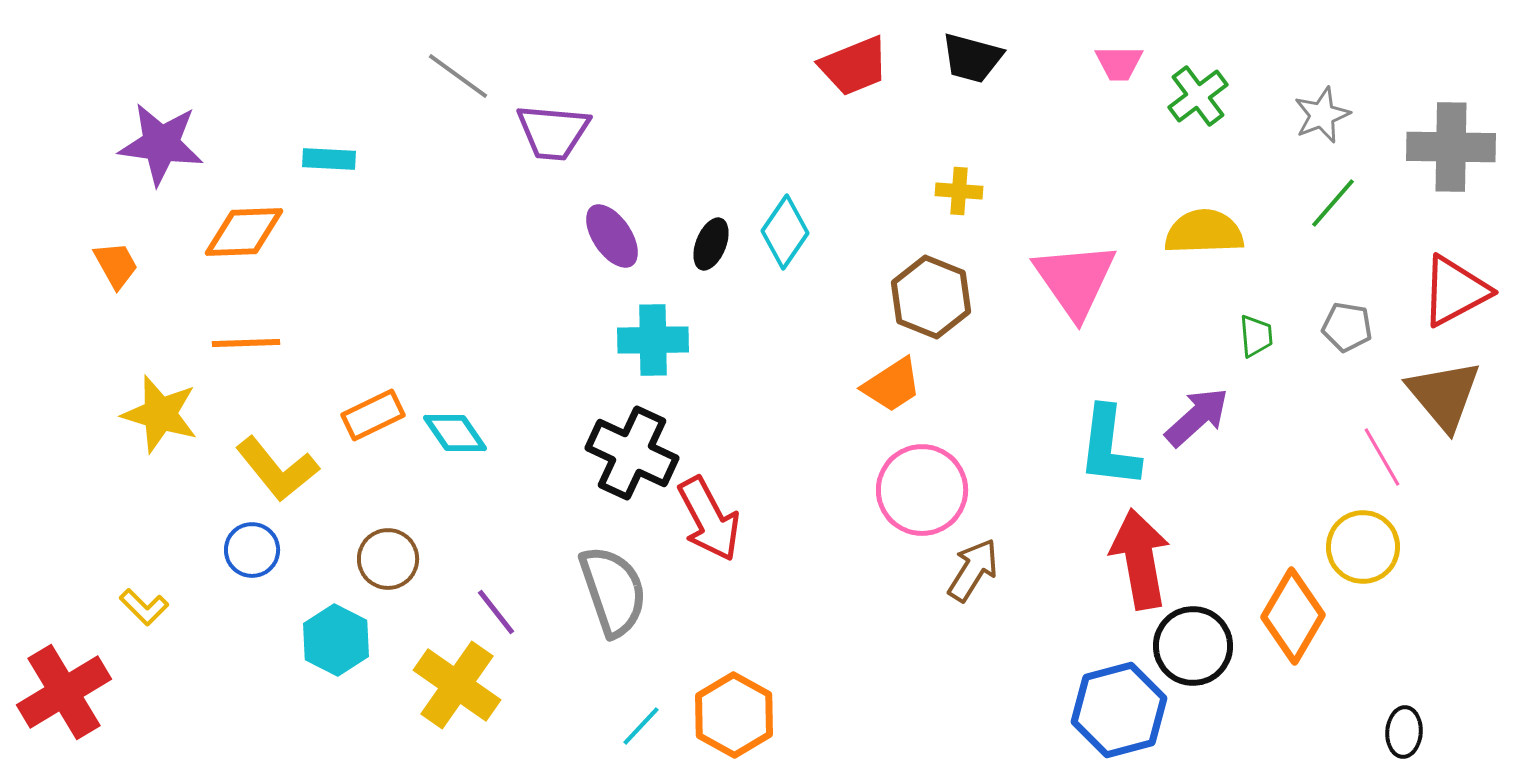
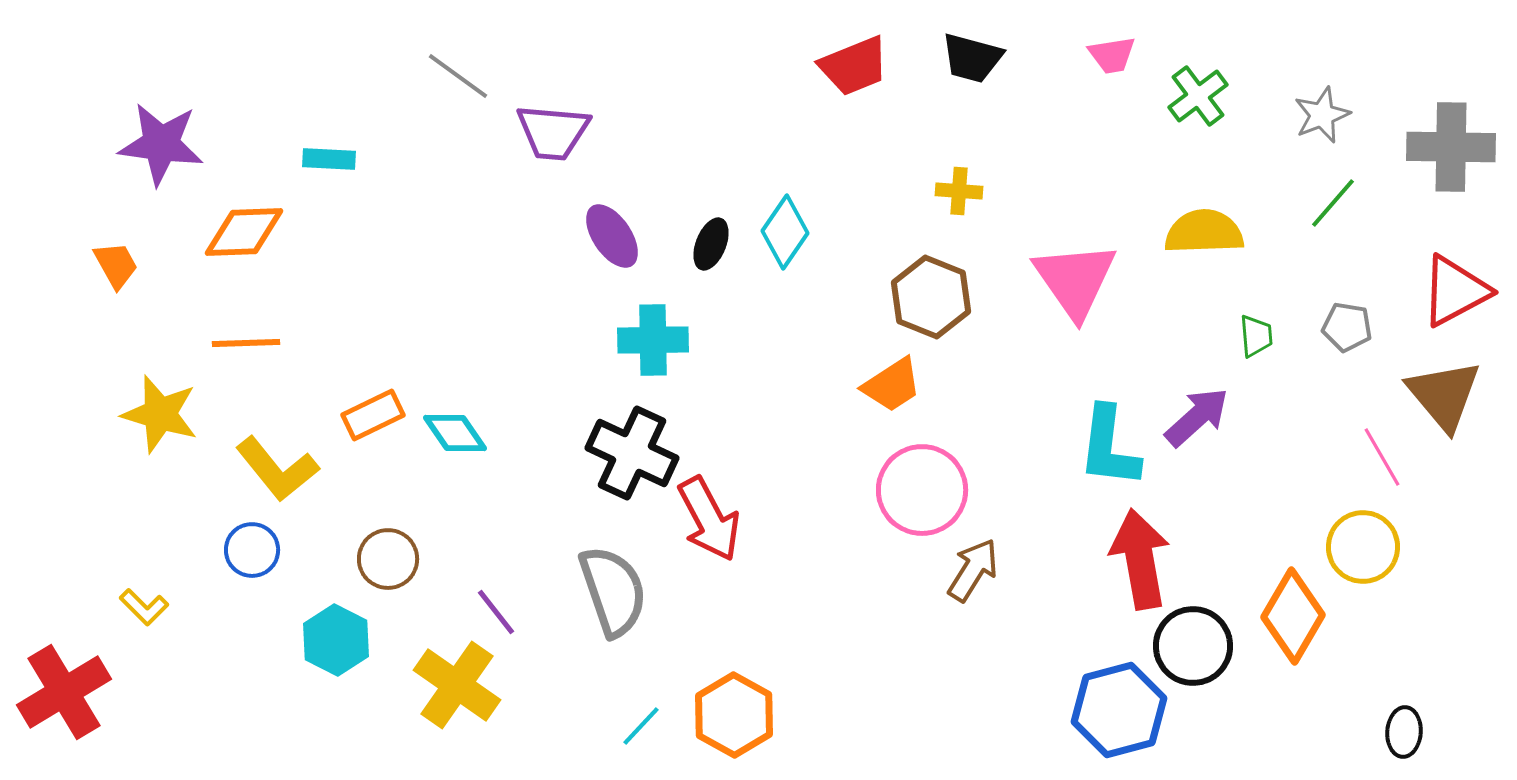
pink trapezoid at (1119, 63): moved 7 px left, 8 px up; rotated 9 degrees counterclockwise
